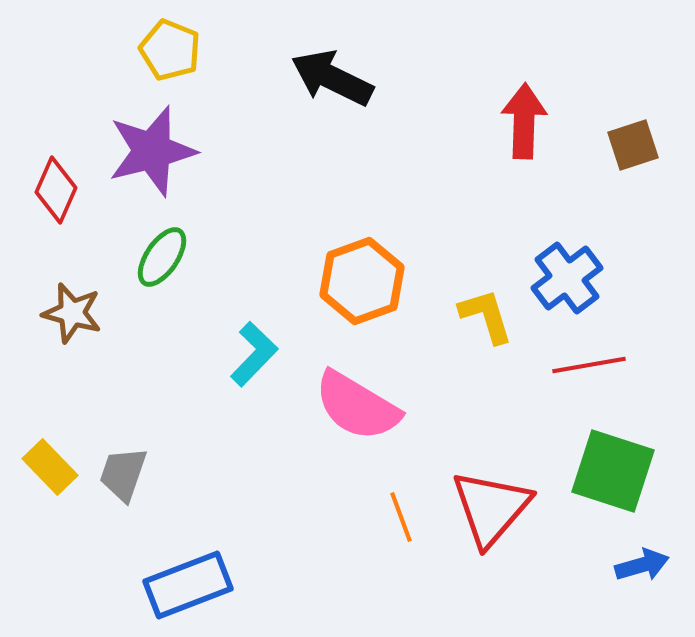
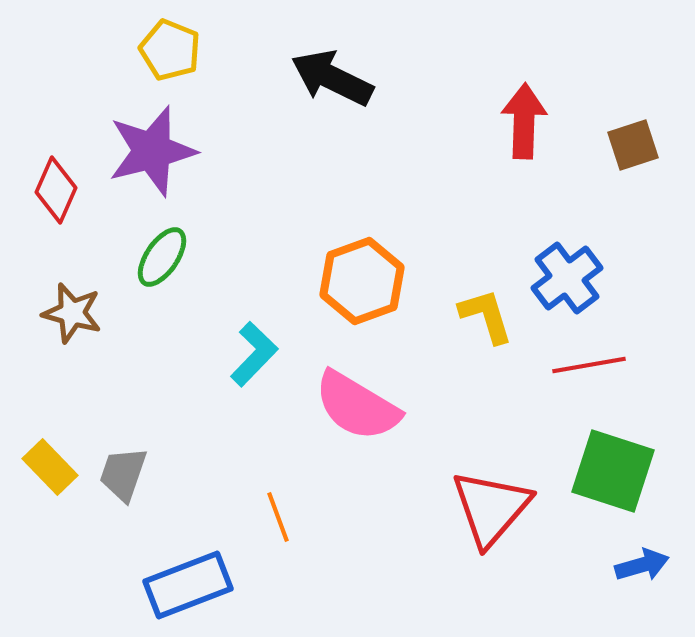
orange line: moved 123 px left
